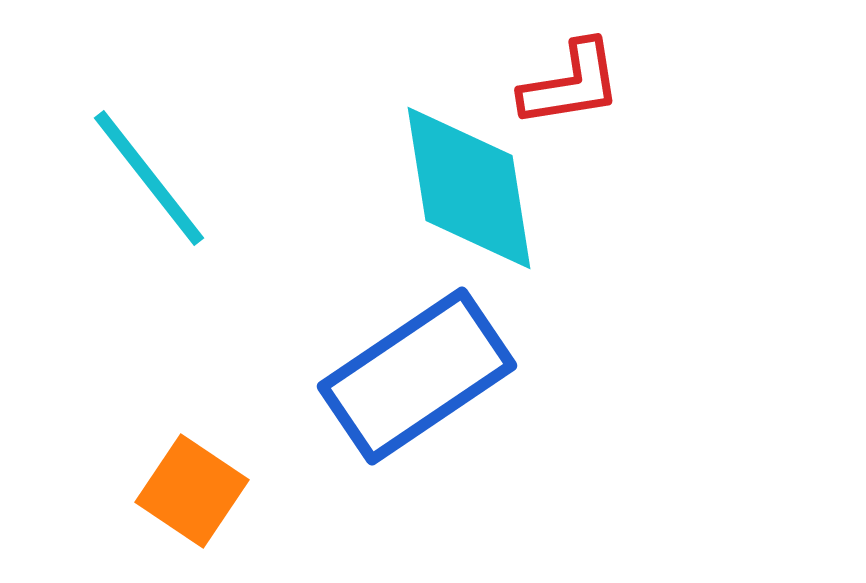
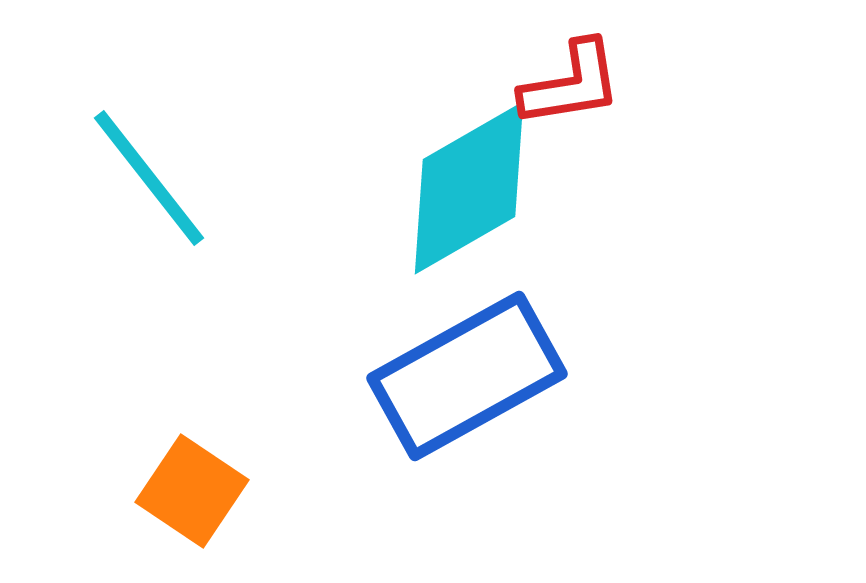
cyan diamond: rotated 69 degrees clockwise
blue rectangle: moved 50 px right; rotated 5 degrees clockwise
